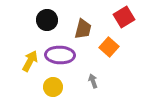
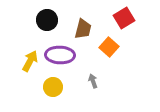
red square: moved 1 px down
